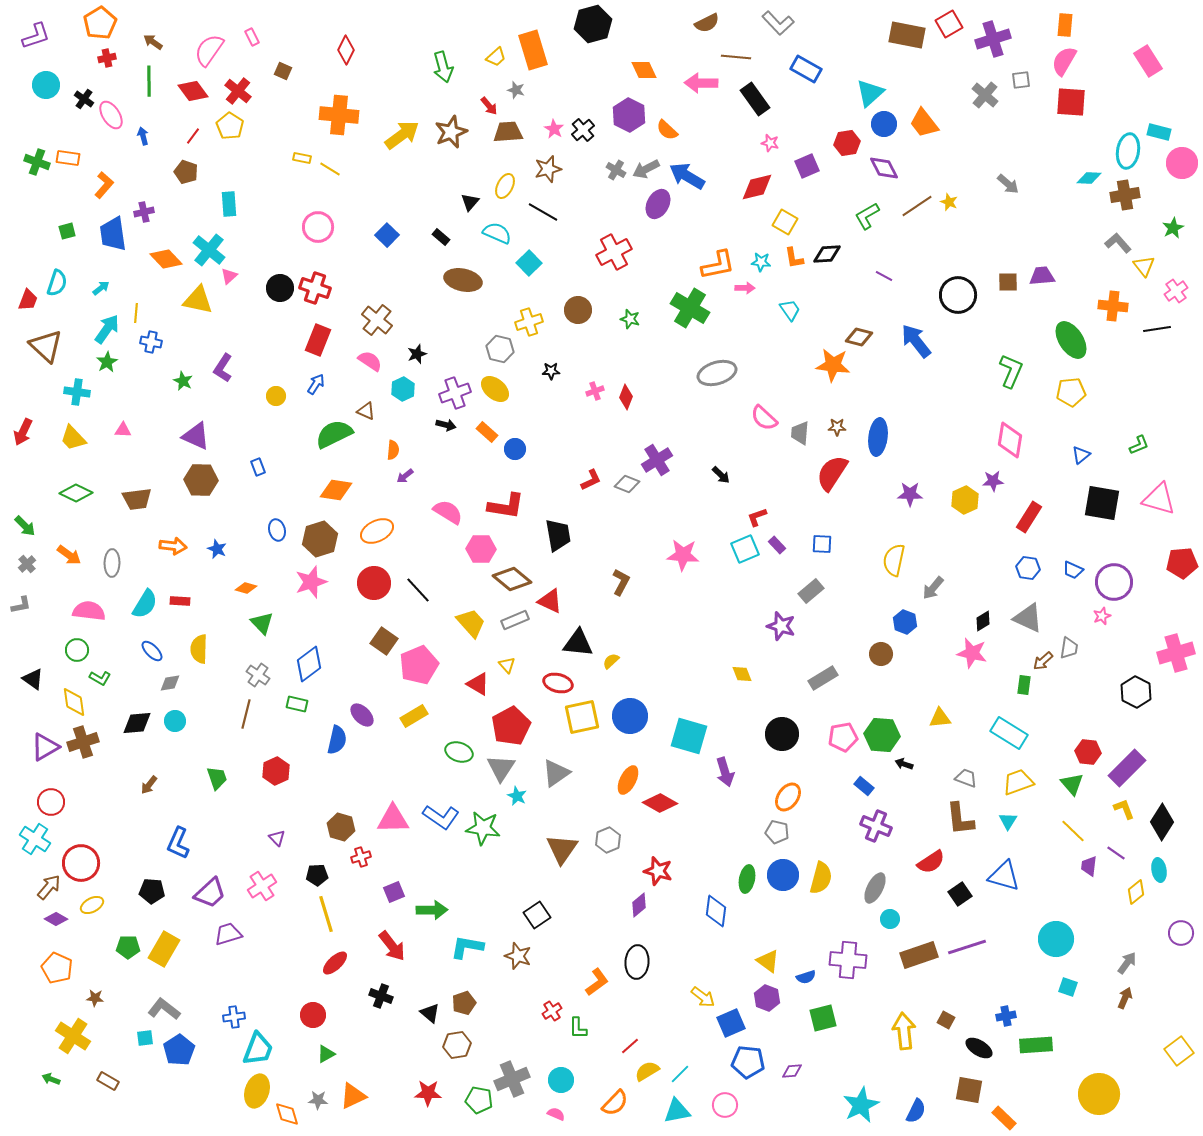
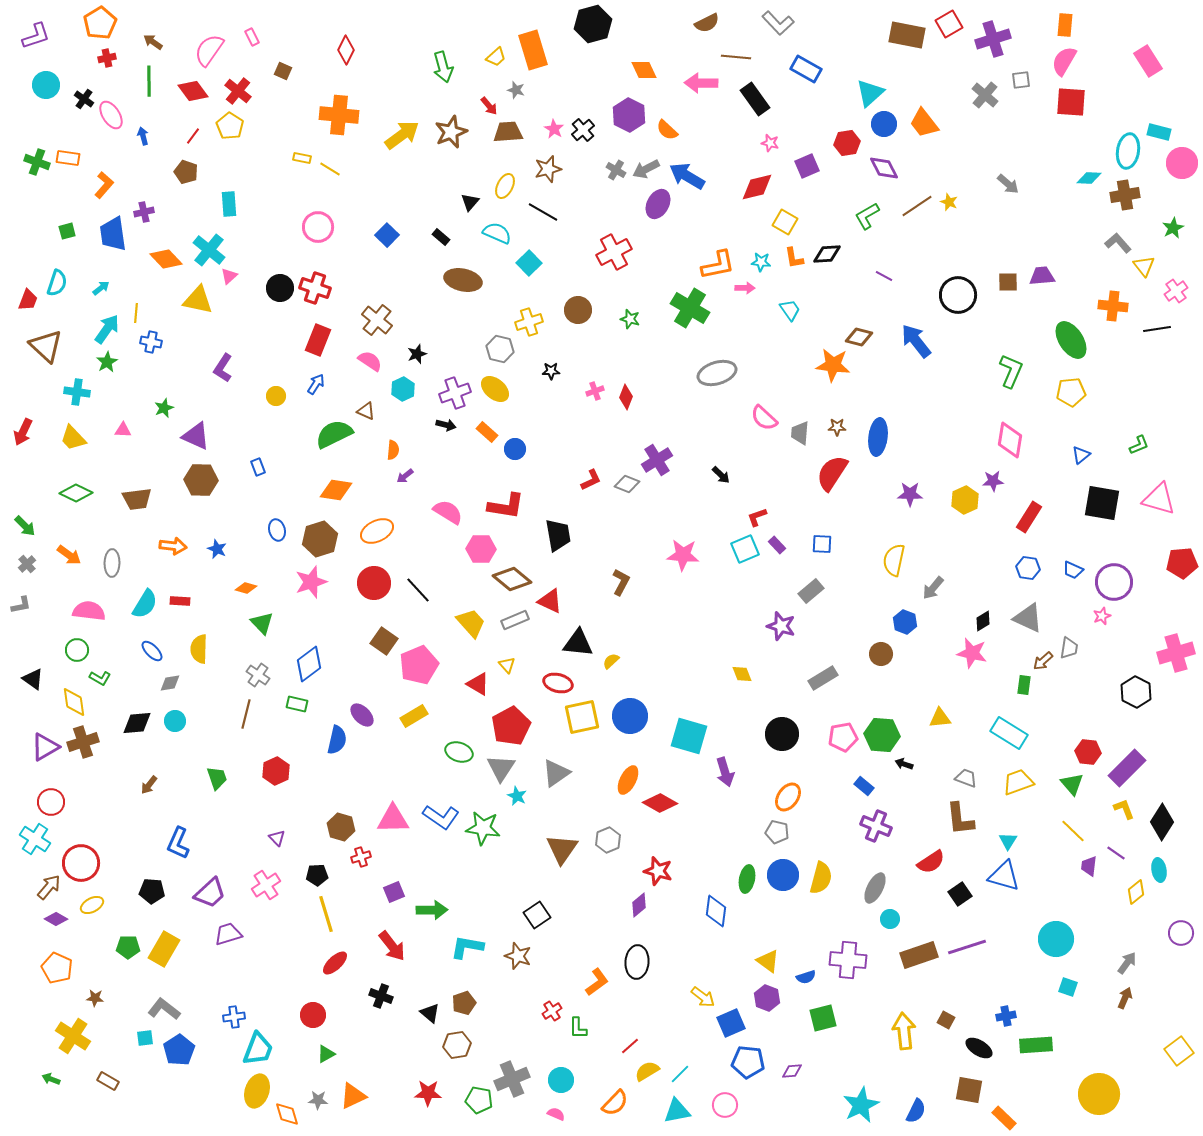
green star at (183, 381): moved 19 px left, 27 px down; rotated 24 degrees clockwise
cyan triangle at (1008, 821): moved 20 px down
pink cross at (262, 886): moved 4 px right, 1 px up
